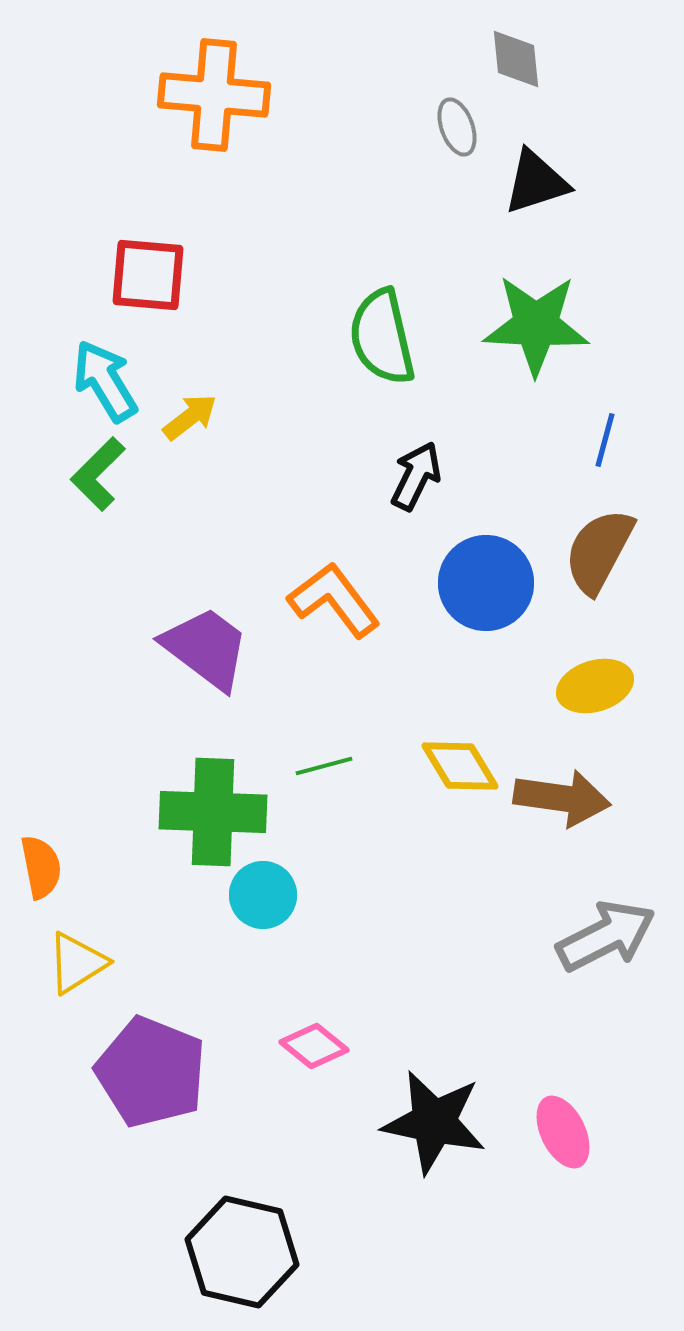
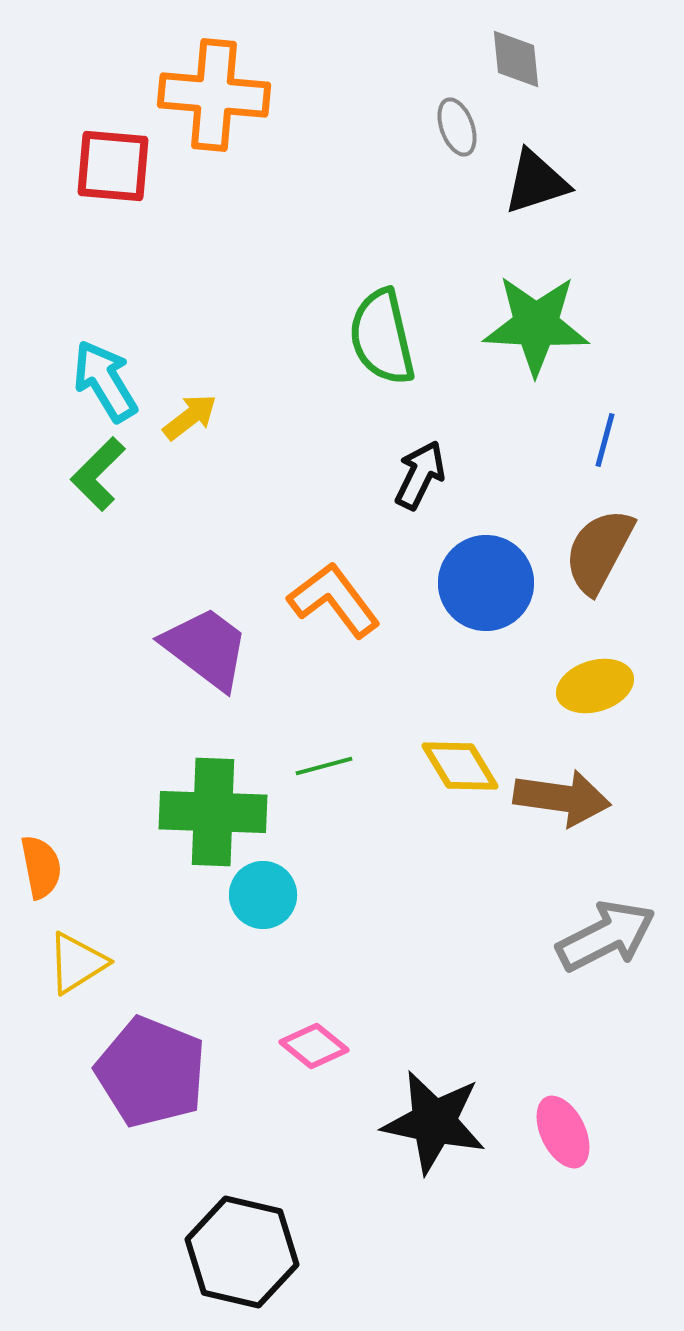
red square: moved 35 px left, 109 px up
black arrow: moved 4 px right, 1 px up
